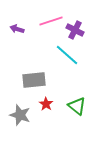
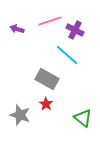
pink line: moved 1 px left
gray rectangle: moved 13 px right, 1 px up; rotated 35 degrees clockwise
green triangle: moved 6 px right, 12 px down
